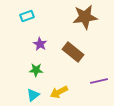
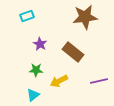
yellow arrow: moved 11 px up
